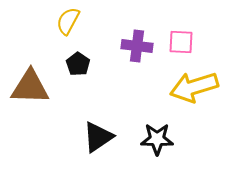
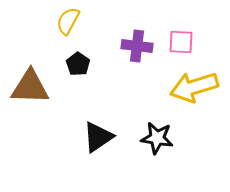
black star: moved 1 px up; rotated 8 degrees clockwise
